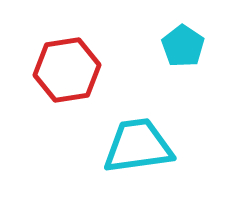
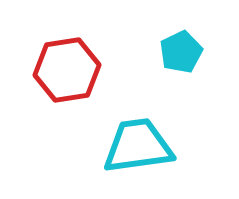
cyan pentagon: moved 2 px left, 6 px down; rotated 12 degrees clockwise
